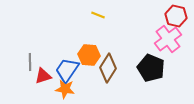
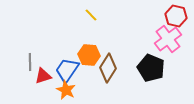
yellow line: moved 7 px left; rotated 24 degrees clockwise
orange star: moved 1 px right, 1 px down; rotated 18 degrees clockwise
